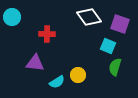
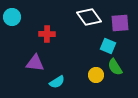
purple square: moved 1 px up; rotated 24 degrees counterclockwise
green semicircle: rotated 48 degrees counterclockwise
yellow circle: moved 18 px right
